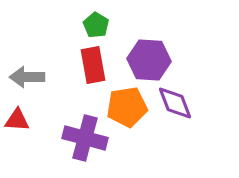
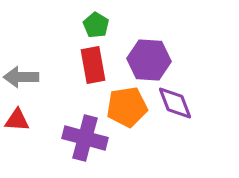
gray arrow: moved 6 px left
